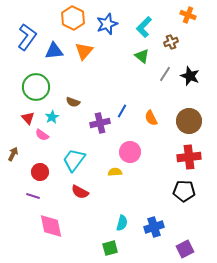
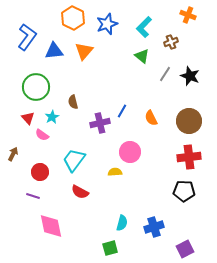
brown semicircle: rotated 56 degrees clockwise
